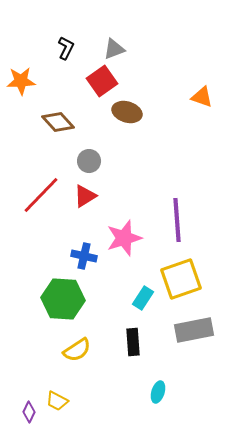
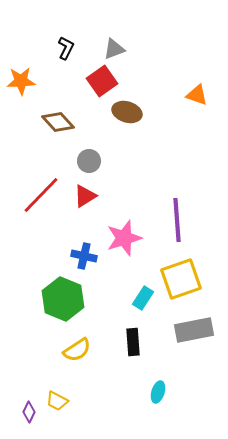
orange triangle: moved 5 px left, 2 px up
green hexagon: rotated 18 degrees clockwise
